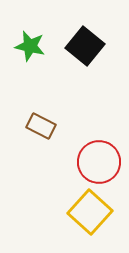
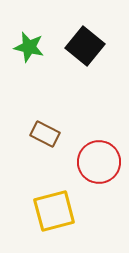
green star: moved 1 px left, 1 px down
brown rectangle: moved 4 px right, 8 px down
yellow square: moved 36 px left, 1 px up; rotated 33 degrees clockwise
